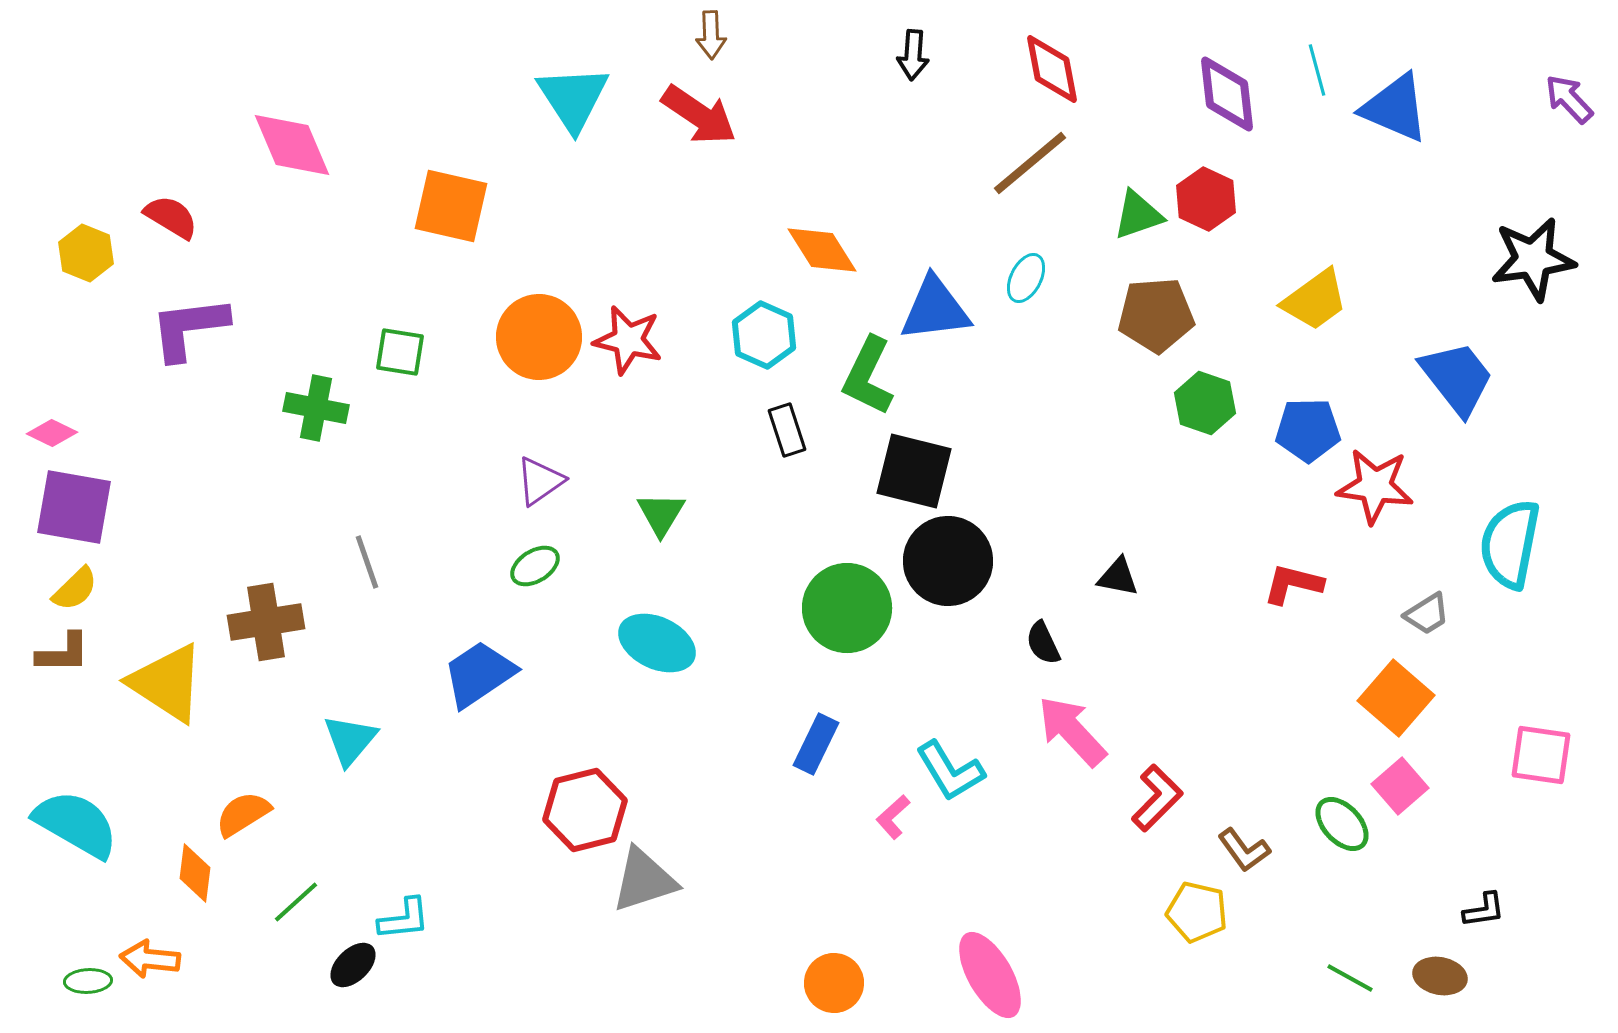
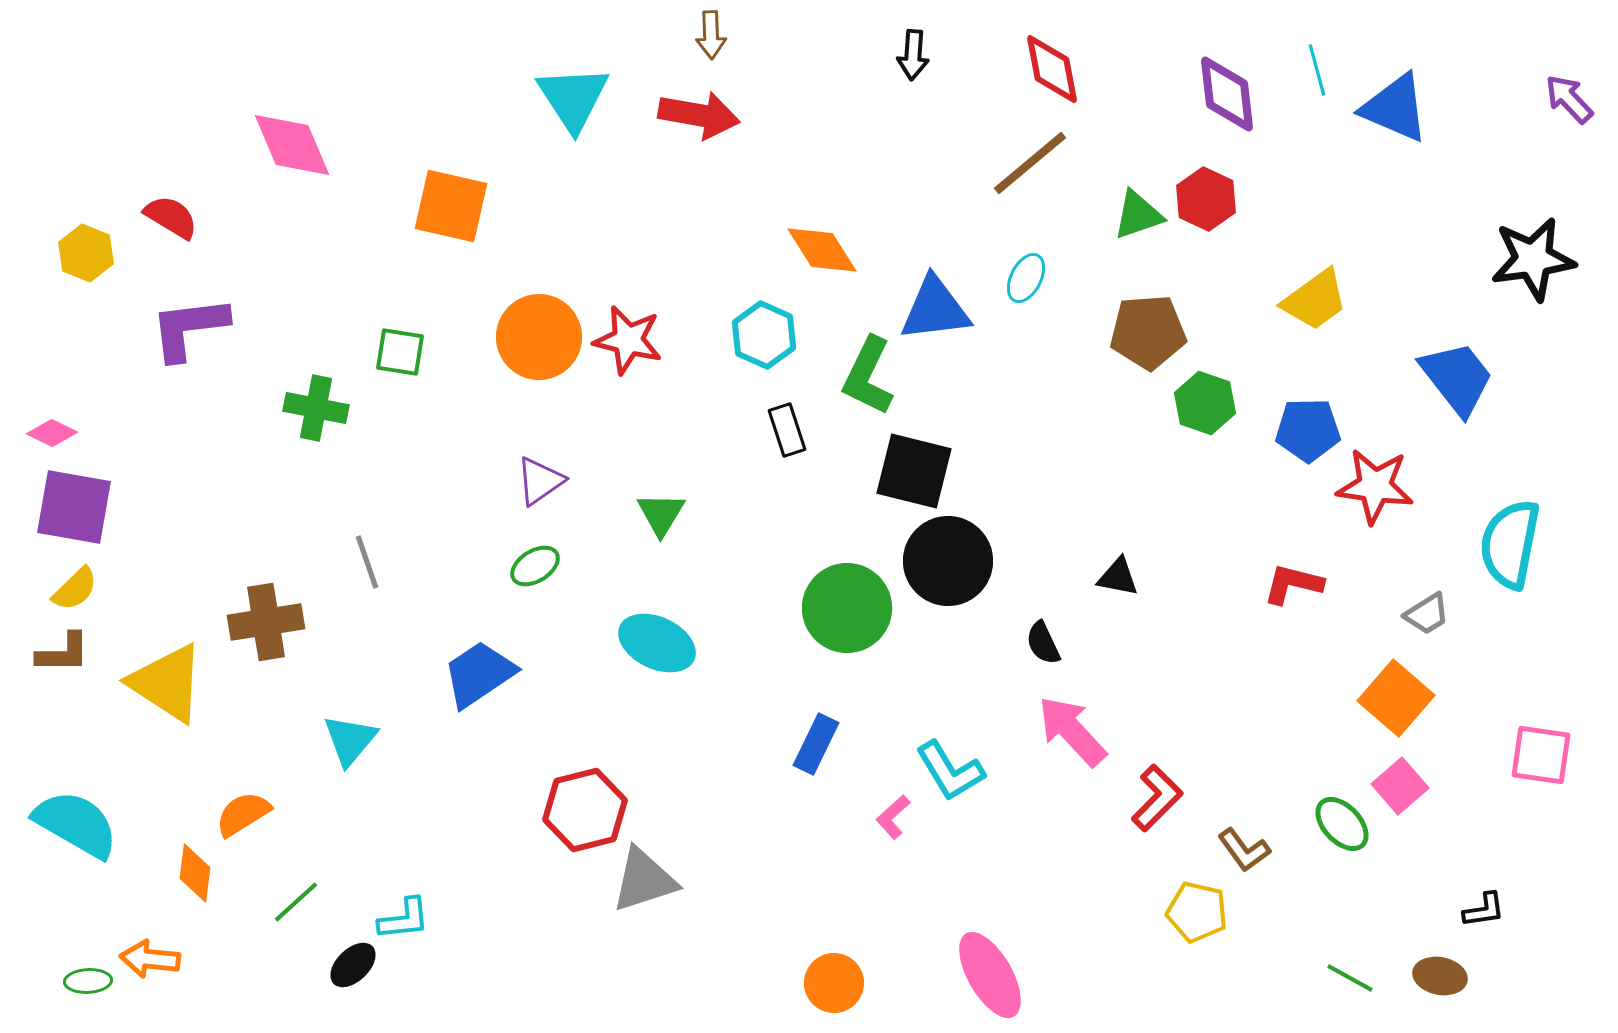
red arrow at (699, 115): rotated 24 degrees counterclockwise
brown pentagon at (1156, 315): moved 8 px left, 17 px down
